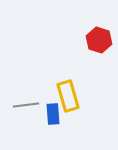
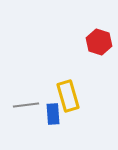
red hexagon: moved 2 px down
